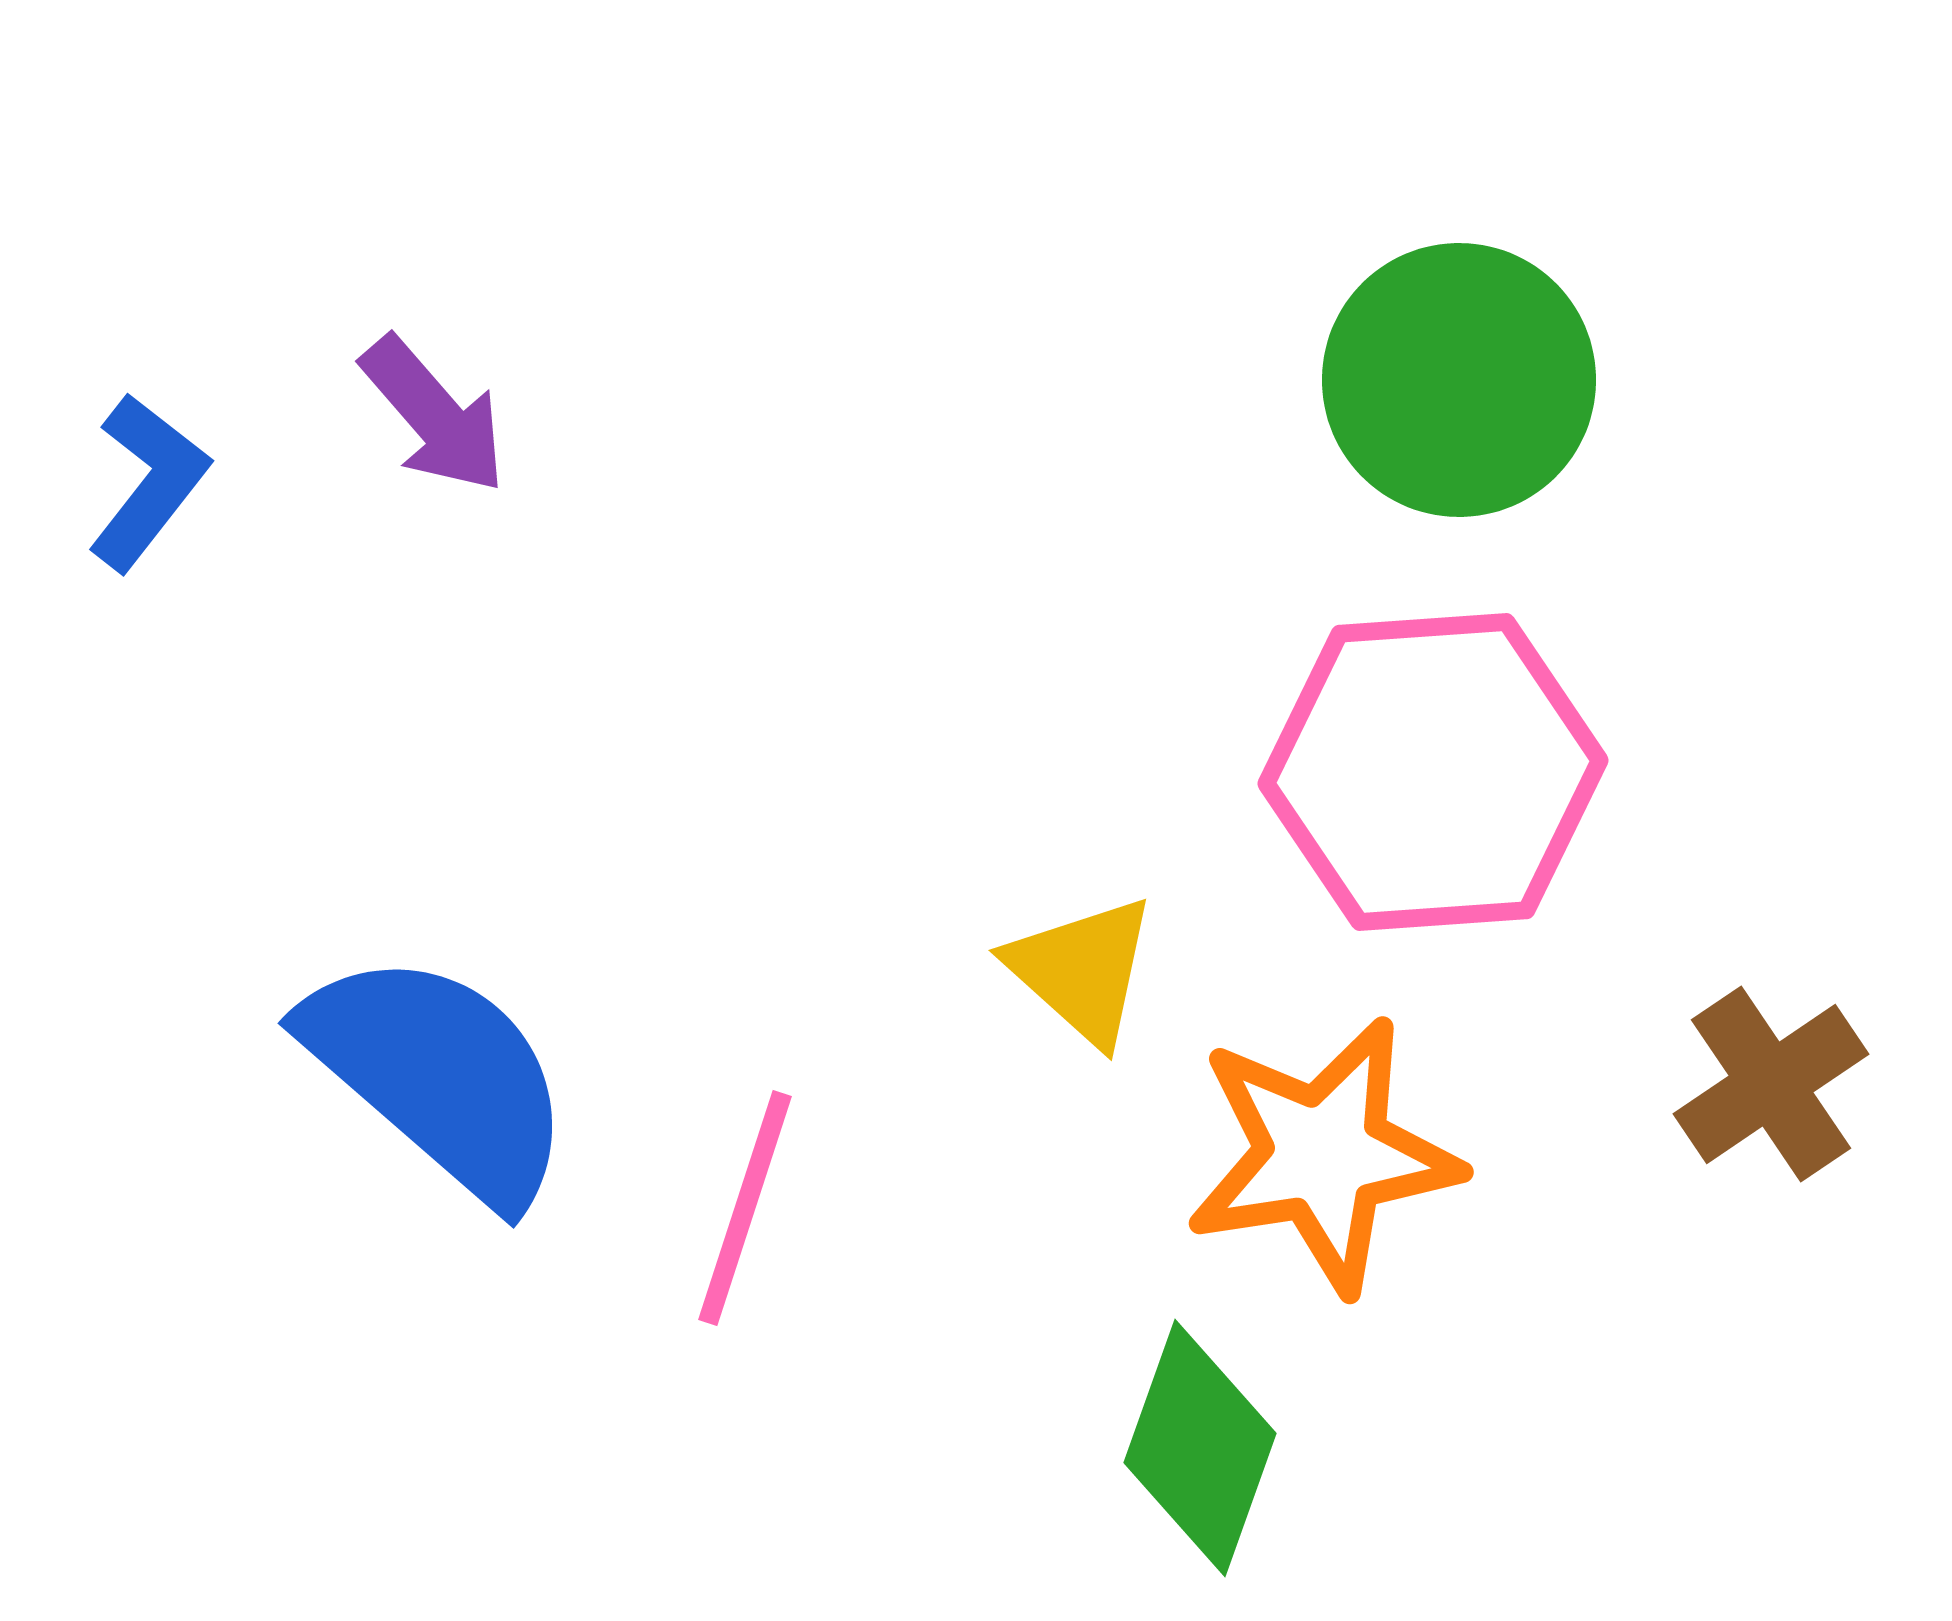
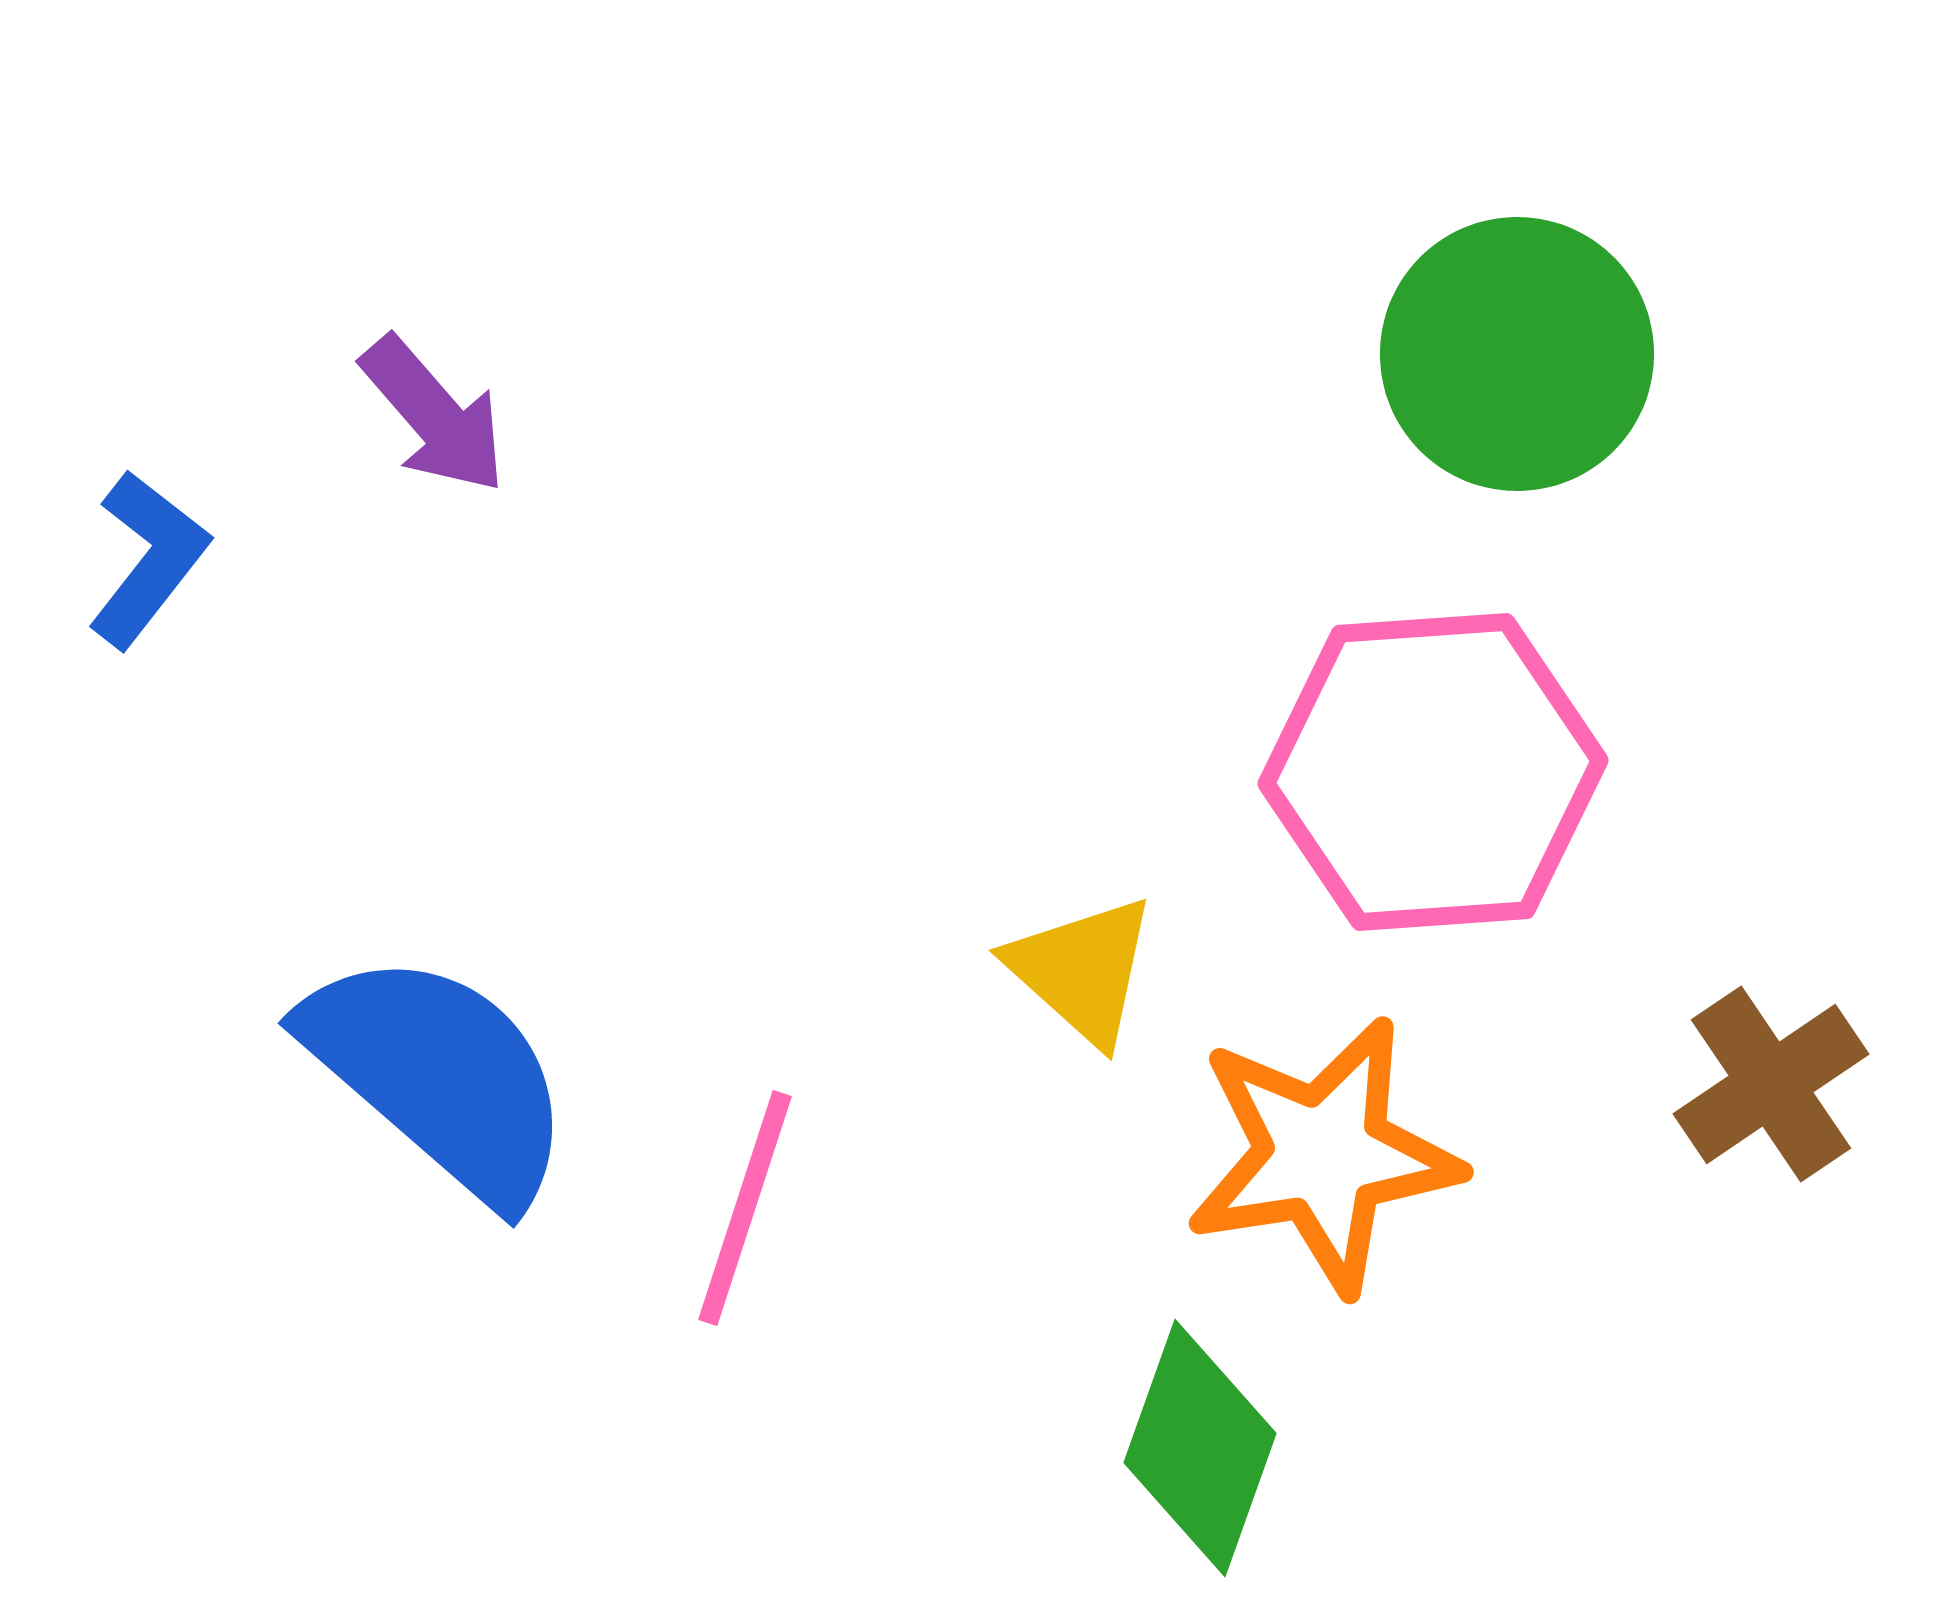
green circle: moved 58 px right, 26 px up
blue L-shape: moved 77 px down
